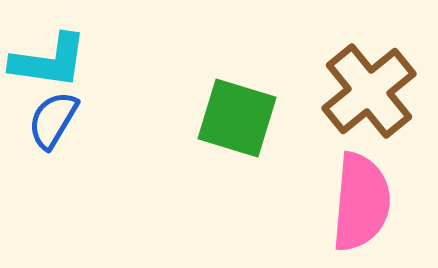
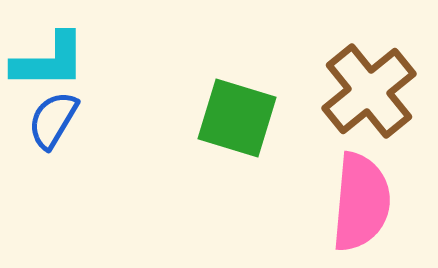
cyan L-shape: rotated 8 degrees counterclockwise
